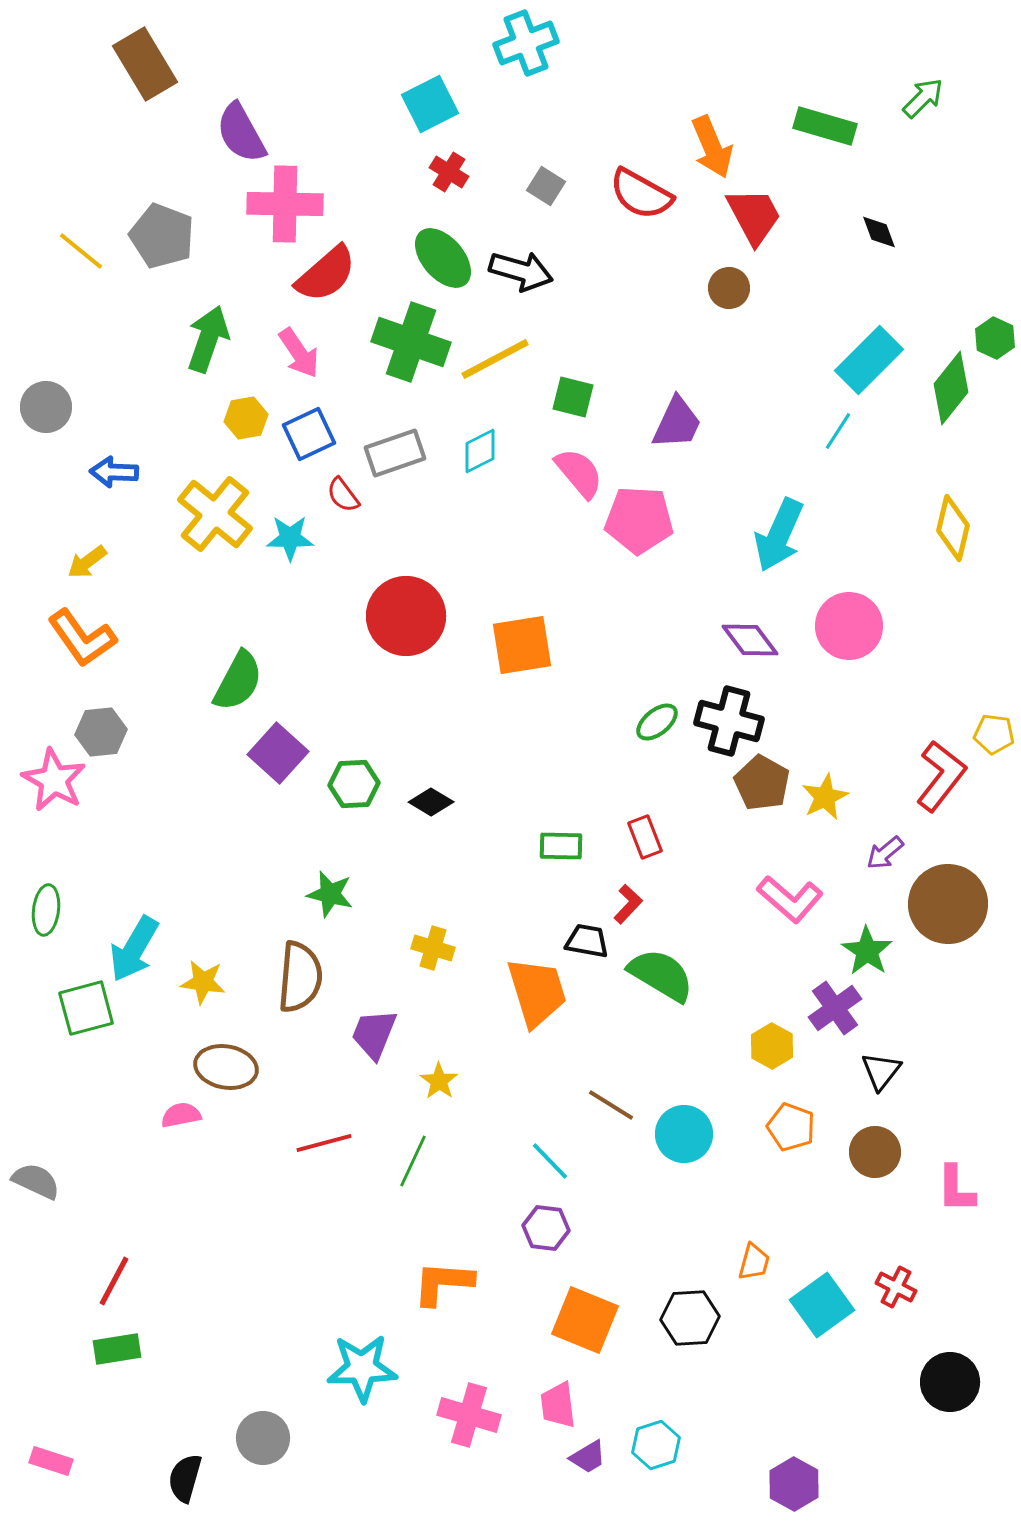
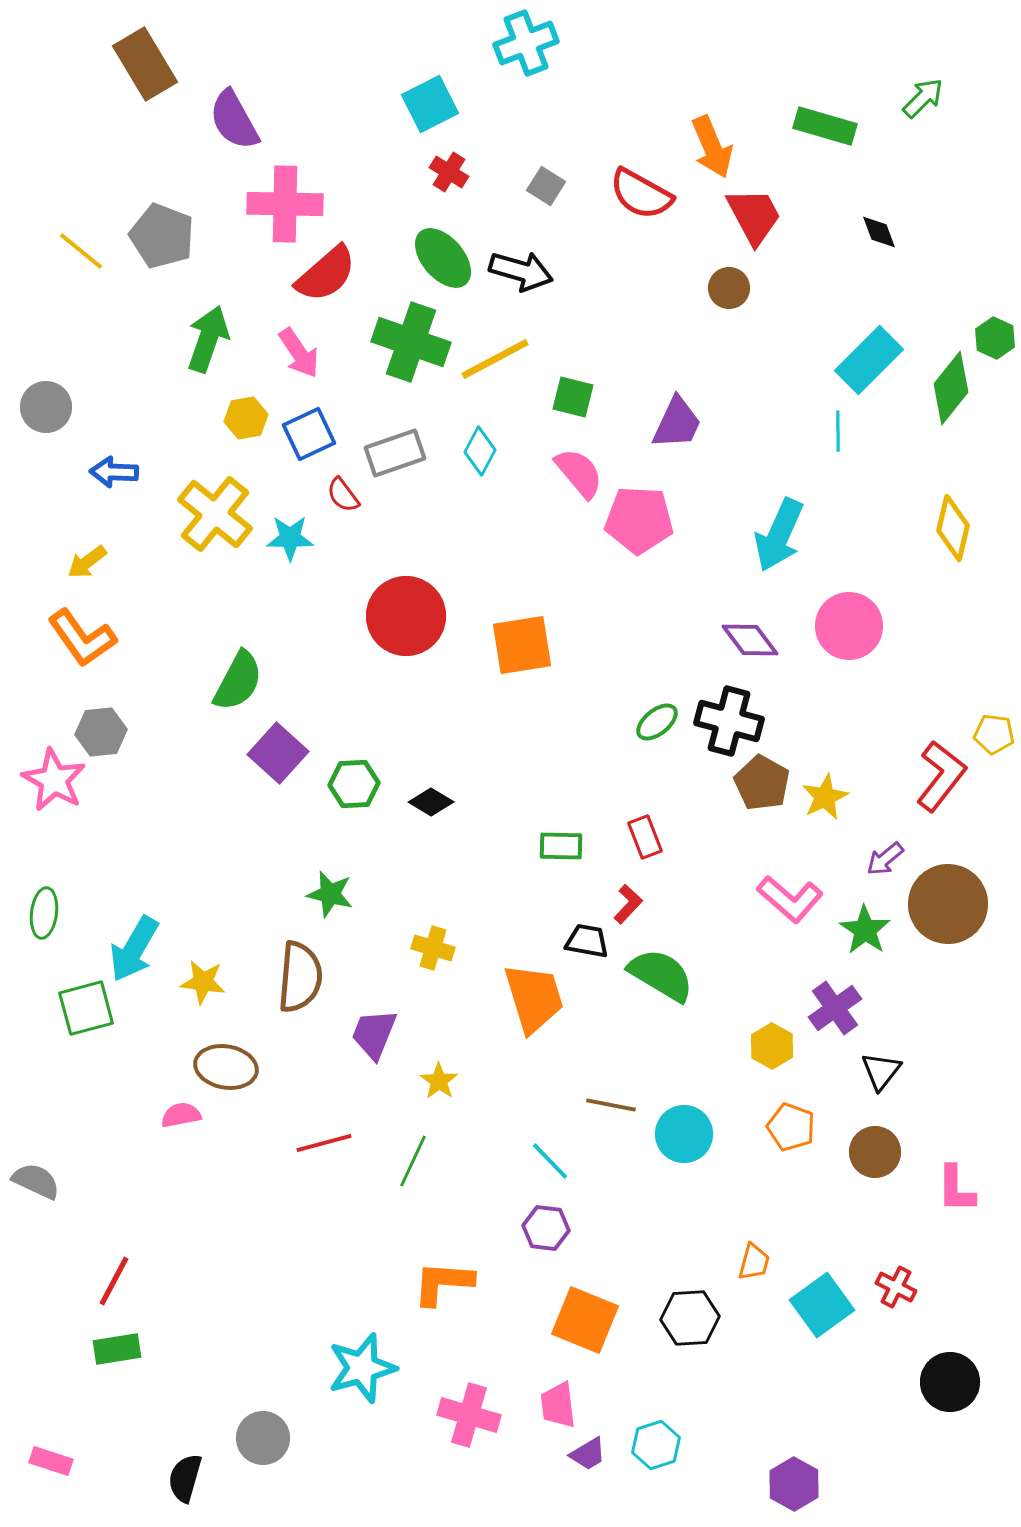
purple semicircle at (241, 133): moved 7 px left, 13 px up
cyan line at (838, 431): rotated 33 degrees counterclockwise
cyan diamond at (480, 451): rotated 36 degrees counterclockwise
purple arrow at (885, 853): moved 6 px down
green ellipse at (46, 910): moved 2 px left, 3 px down
green star at (867, 951): moved 2 px left, 21 px up
orange trapezoid at (537, 992): moved 3 px left, 6 px down
brown line at (611, 1105): rotated 21 degrees counterclockwise
cyan star at (362, 1368): rotated 14 degrees counterclockwise
purple trapezoid at (588, 1457): moved 3 px up
